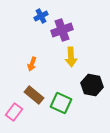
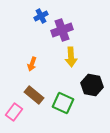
green square: moved 2 px right
